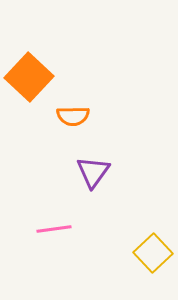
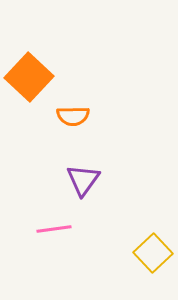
purple triangle: moved 10 px left, 8 px down
